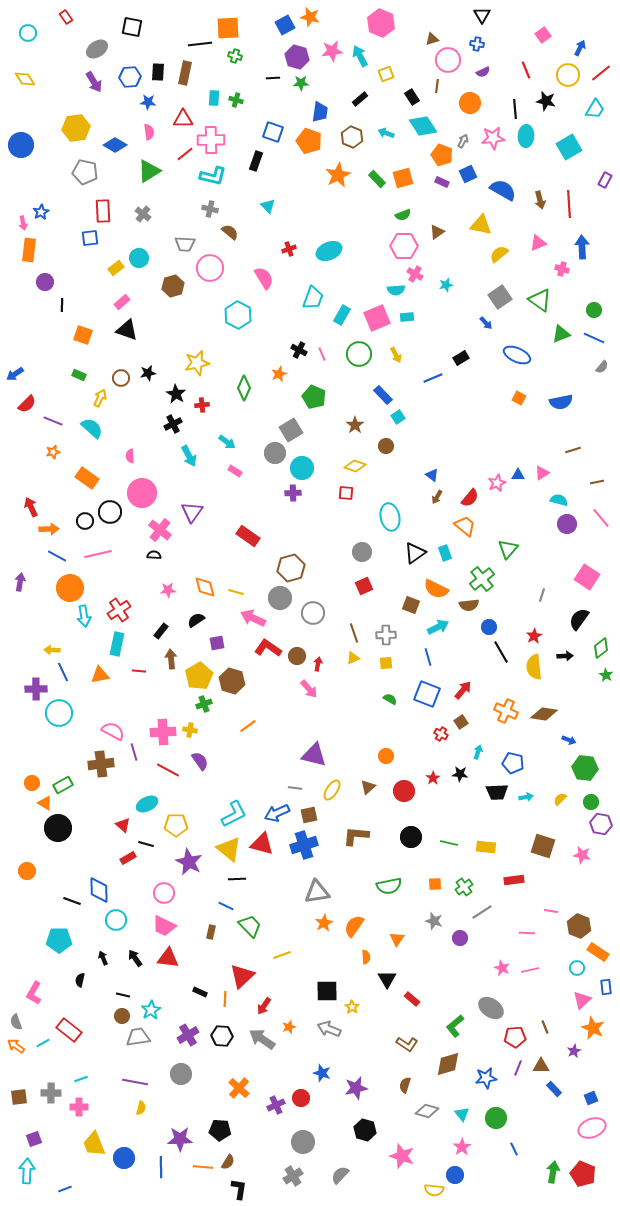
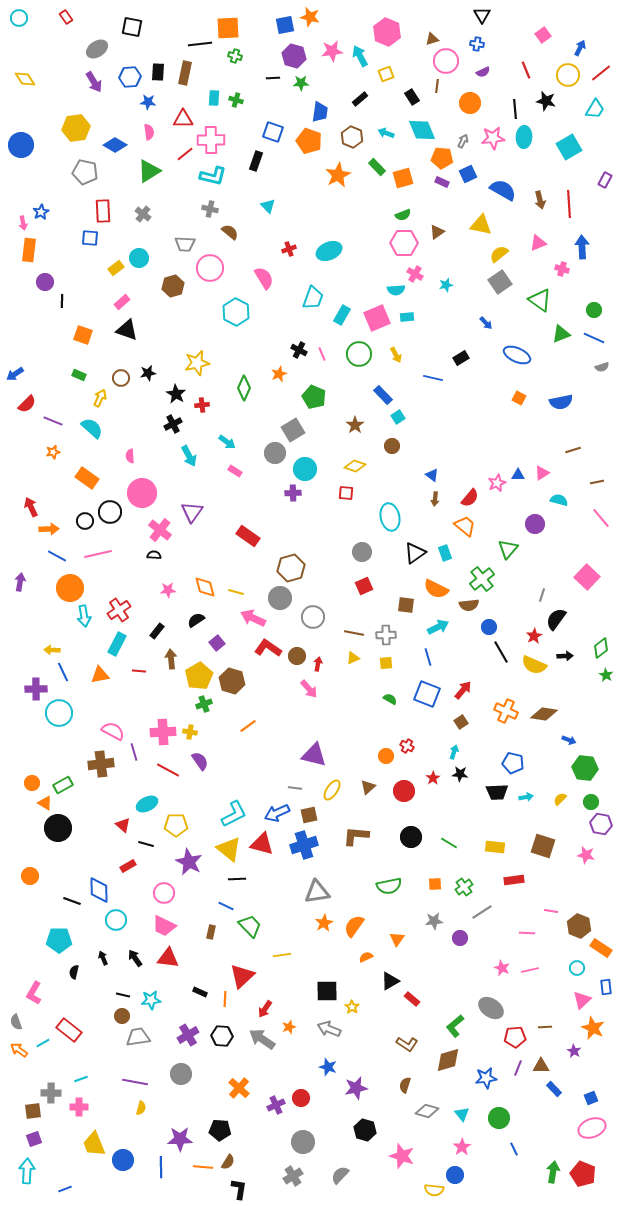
pink hexagon at (381, 23): moved 6 px right, 9 px down
blue square at (285, 25): rotated 18 degrees clockwise
cyan circle at (28, 33): moved 9 px left, 15 px up
purple hexagon at (297, 57): moved 3 px left, 1 px up
pink circle at (448, 60): moved 2 px left, 1 px down
cyan diamond at (423, 126): moved 1 px left, 4 px down; rotated 12 degrees clockwise
cyan ellipse at (526, 136): moved 2 px left, 1 px down
orange pentagon at (442, 155): moved 3 px down; rotated 15 degrees counterclockwise
green rectangle at (377, 179): moved 12 px up
blue square at (90, 238): rotated 12 degrees clockwise
pink hexagon at (404, 246): moved 3 px up
gray square at (500, 297): moved 15 px up
black line at (62, 305): moved 4 px up
cyan hexagon at (238, 315): moved 2 px left, 3 px up
gray semicircle at (602, 367): rotated 32 degrees clockwise
blue line at (433, 378): rotated 36 degrees clockwise
gray square at (291, 430): moved 2 px right
brown circle at (386, 446): moved 6 px right
cyan circle at (302, 468): moved 3 px right, 1 px down
brown arrow at (437, 497): moved 2 px left, 2 px down; rotated 24 degrees counterclockwise
purple circle at (567, 524): moved 32 px left
pink square at (587, 577): rotated 10 degrees clockwise
brown square at (411, 605): moved 5 px left; rotated 12 degrees counterclockwise
gray circle at (313, 613): moved 4 px down
black semicircle at (579, 619): moved 23 px left
black rectangle at (161, 631): moved 4 px left
brown line at (354, 633): rotated 60 degrees counterclockwise
purple square at (217, 643): rotated 28 degrees counterclockwise
cyan rectangle at (117, 644): rotated 15 degrees clockwise
yellow semicircle at (534, 667): moved 2 px up; rotated 60 degrees counterclockwise
yellow cross at (190, 730): moved 2 px down
red cross at (441, 734): moved 34 px left, 12 px down
cyan arrow at (478, 752): moved 24 px left
green line at (449, 843): rotated 18 degrees clockwise
yellow rectangle at (486, 847): moved 9 px right
pink star at (582, 855): moved 4 px right
red rectangle at (128, 858): moved 8 px down
orange circle at (27, 871): moved 3 px right, 5 px down
gray star at (434, 921): rotated 24 degrees counterclockwise
orange rectangle at (598, 952): moved 3 px right, 4 px up
yellow line at (282, 955): rotated 12 degrees clockwise
orange semicircle at (366, 957): rotated 112 degrees counterclockwise
black triangle at (387, 979): moved 3 px right, 2 px down; rotated 30 degrees clockwise
black semicircle at (80, 980): moved 6 px left, 8 px up
red arrow at (264, 1006): moved 1 px right, 3 px down
cyan star at (151, 1010): moved 10 px up; rotated 24 degrees clockwise
brown line at (545, 1027): rotated 72 degrees counterclockwise
orange arrow at (16, 1046): moved 3 px right, 4 px down
purple star at (574, 1051): rotated 16 degrees counterclockwise
brown diamond at (448, 1064): moved 4 px up
blue star at (322, 1073): moved 6 px right, 6 px up
brown square at (19, 1097): moved 14 px right, 14 px down
green circle at (496, 1118): moved 3 px right
blue circle at (124, 1158): moved 1 px left, 2 px down
